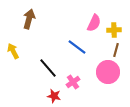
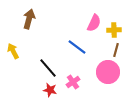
red star: moved 4 px left, 6 px up
